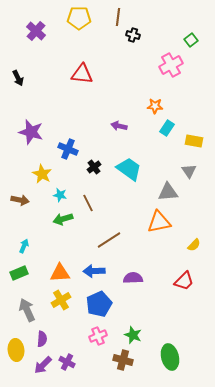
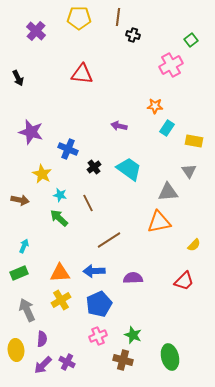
green arrow at (63, 219): moved 4 px left, 1 px up; rotated 60 degrees clockwise
